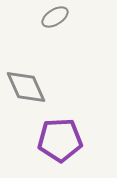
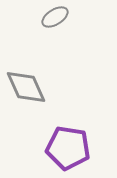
purple pentagon: moved 8 px right, 8 px down; rotated 12 degrees clockwise
